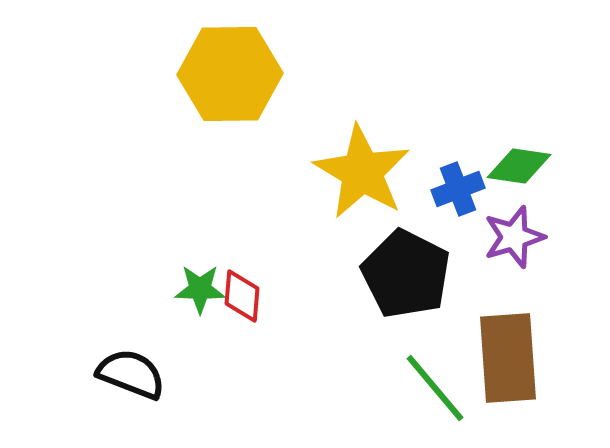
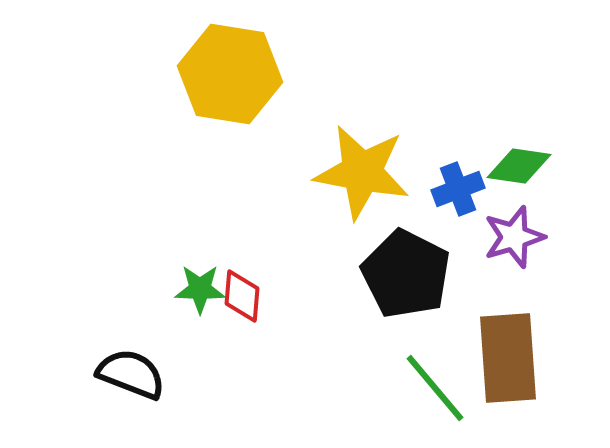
yellow hexagon: rotated 10 degrees clockwise
yellow star: rotated 20 degrees counterclockwise
